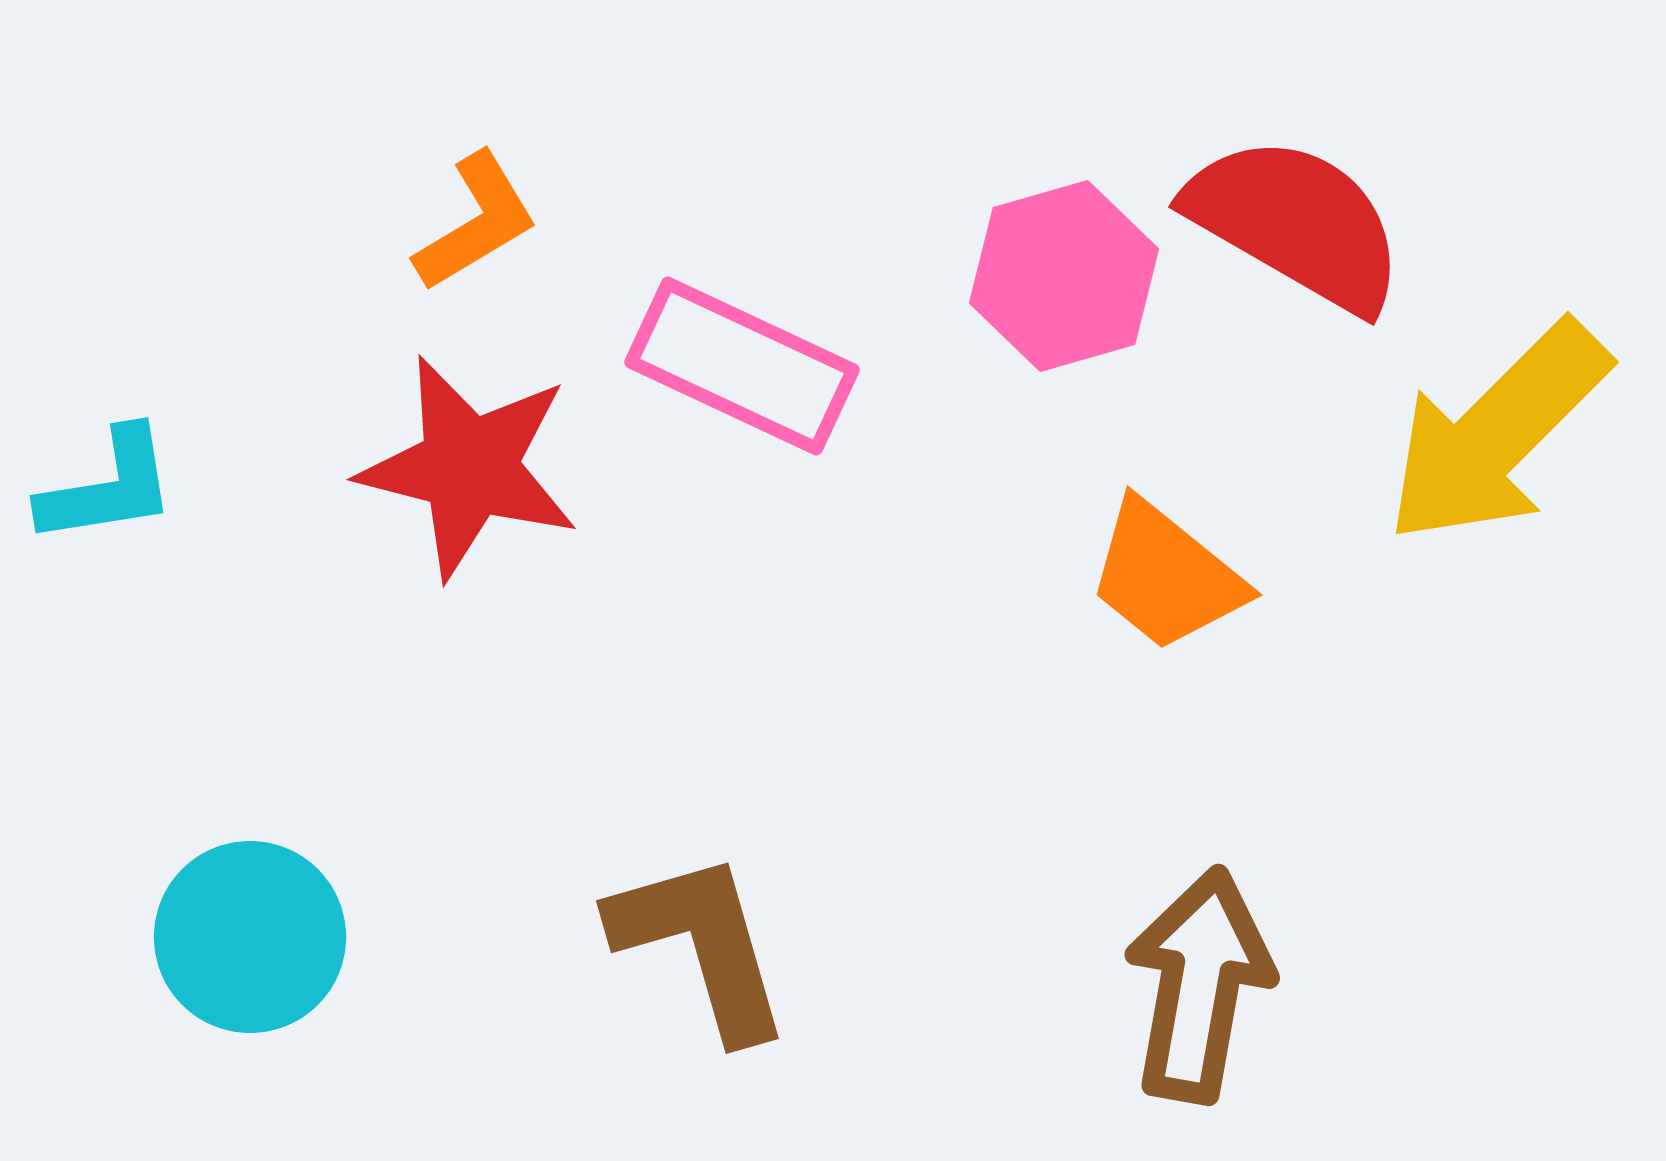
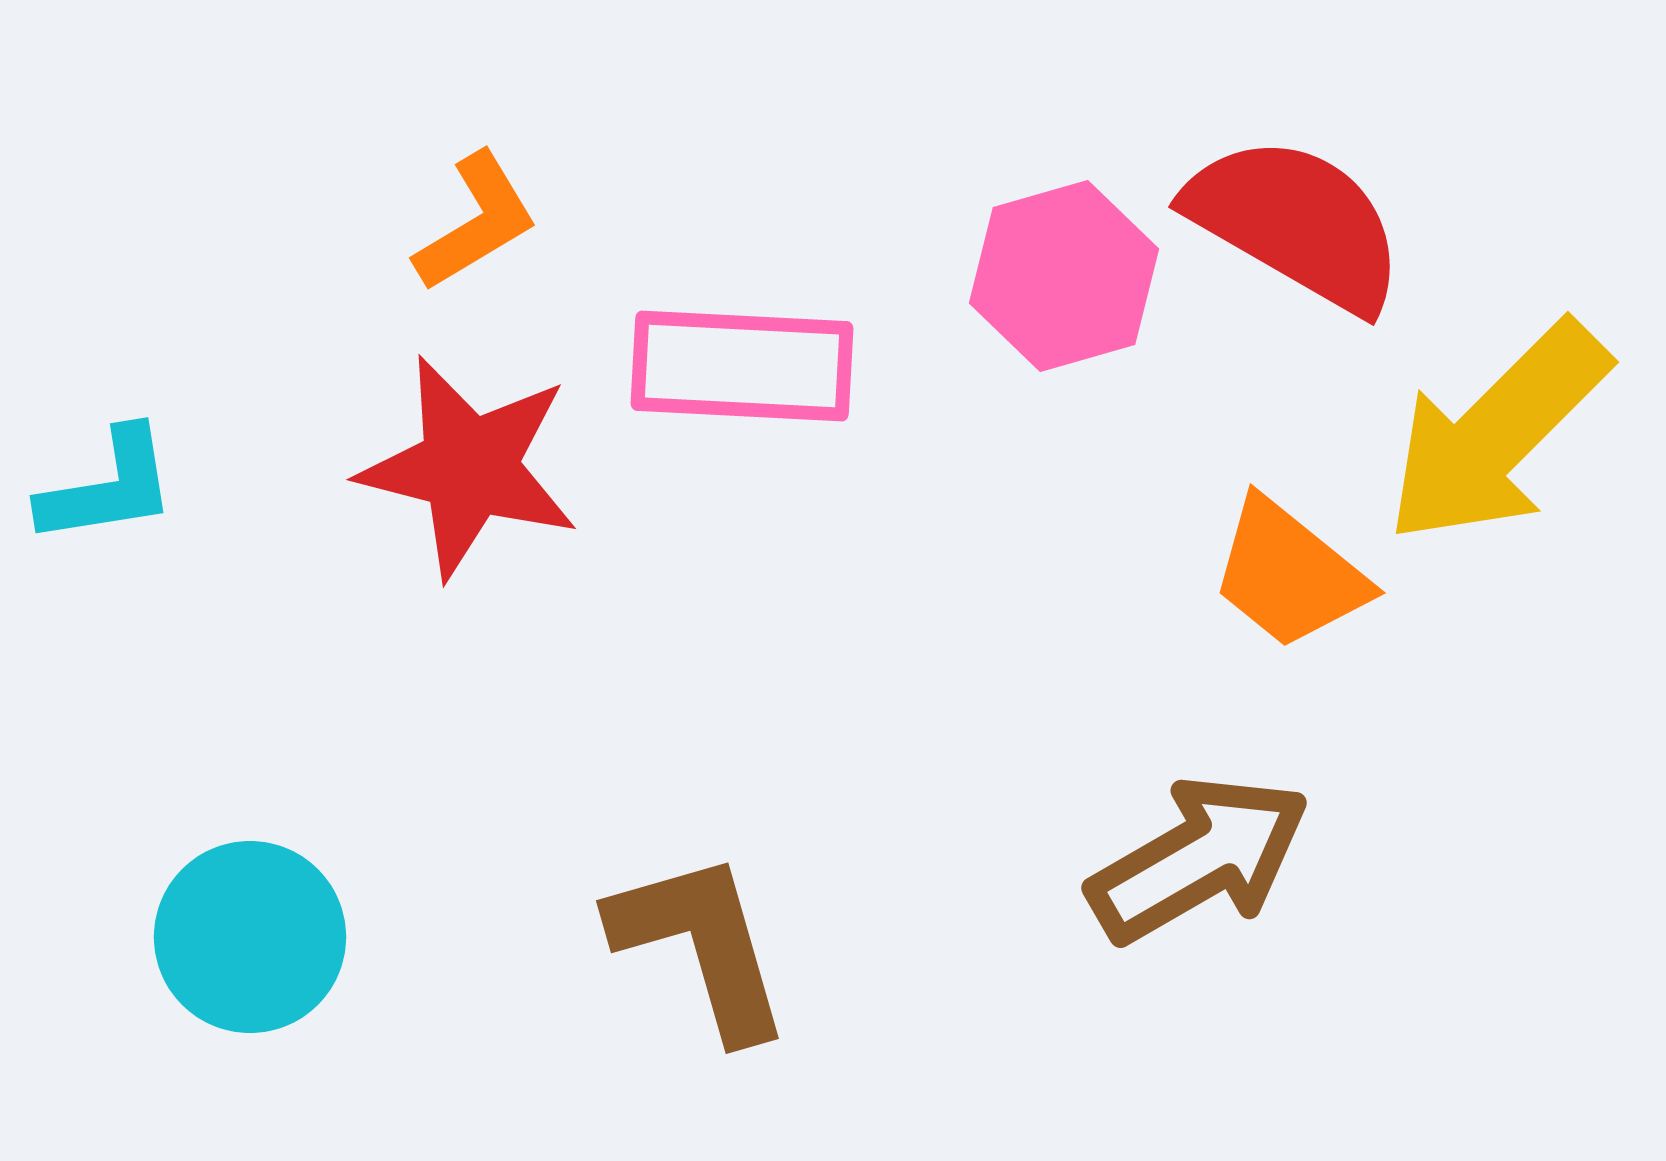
pink rectangle: rotated 22 degrees counterclockwise
orange trapezoid: moved 123 px right, 2 px up
brown arrow: moved 126 px up; rotated 50 degrees clockwise
